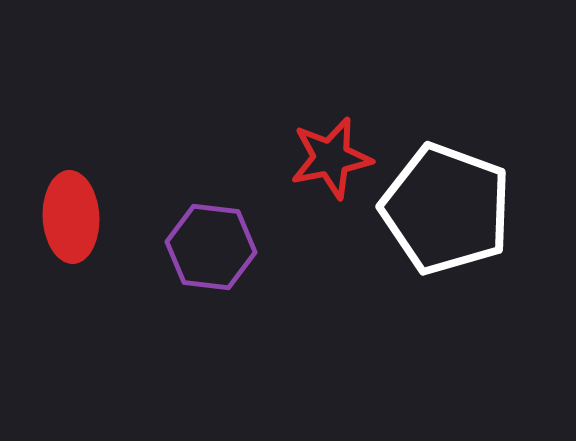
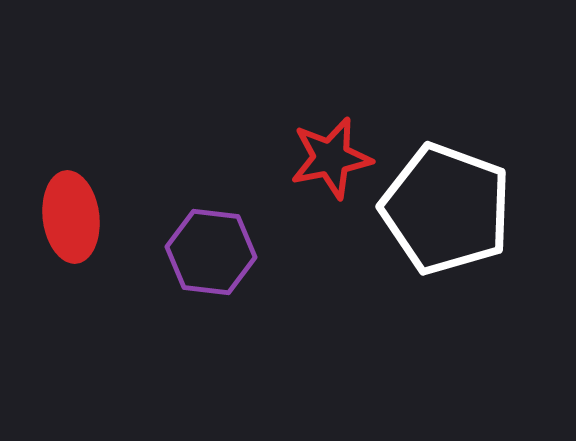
red ellipse: rotated 4 degrees counterclockwise
purple hexagon: moved 5 px down
